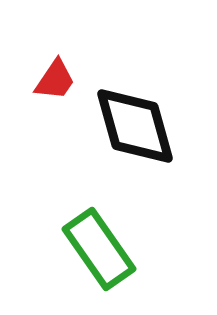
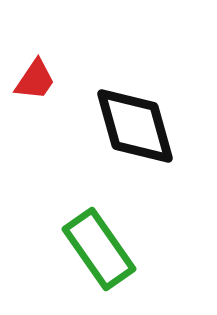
red trapezoid: moved 20 px left
